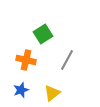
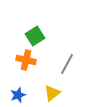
green square: moved 8 px left, 2 px down
gray line: moved 4 px down
blue star: moved 3 px left, 5 px down
